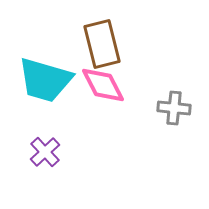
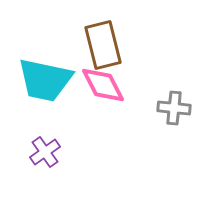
brown rectangle: moved 1 px right, 1 px down
cyan trapezoid: rotated 4 degrees counterclockwise
purple cross: rotated 8 degrees clockwise
